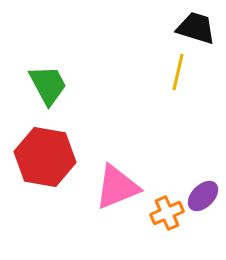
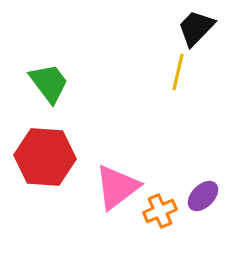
black trapezoid: rotated 63 degrees counterclockwise
green trapezoid: moved 1 px right, 2 px up; rotated 9 degrees counterclockwise
red hexagon: rotated 6 degrees counterclockwise
pink triangle: rotated 15 degrees counterclockwise
orange cross: moved 7 px left, 2 px up
